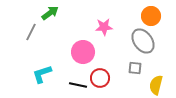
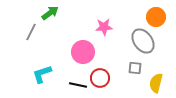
orange circle: moved 5 px right, 1 px down
yellow semicircle: moved 2 px up
